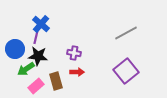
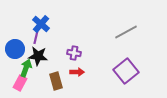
gray line: moved 1 px up
green arrow: moved 1 px up; rotated 144 degrees clockwise
pink rectangle: moved 16 px left, 3 px up; rotated 21 degrees counterclockwise
